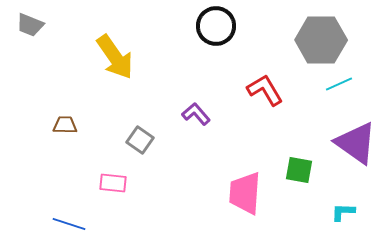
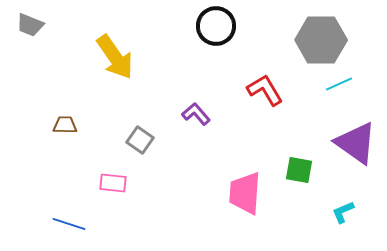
cyan L-shape: rotated 25 degrees counterclockwise
